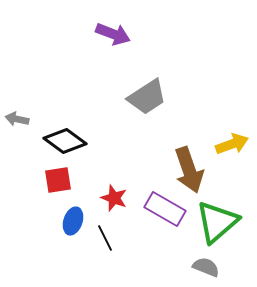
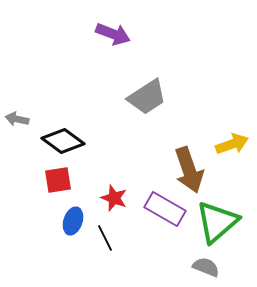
black diamond: moved 2 px left
